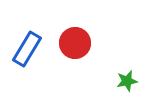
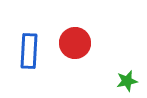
blue rectangle: moved 2 px right, 2 px down; rotated 28 degrees counterclockwise
